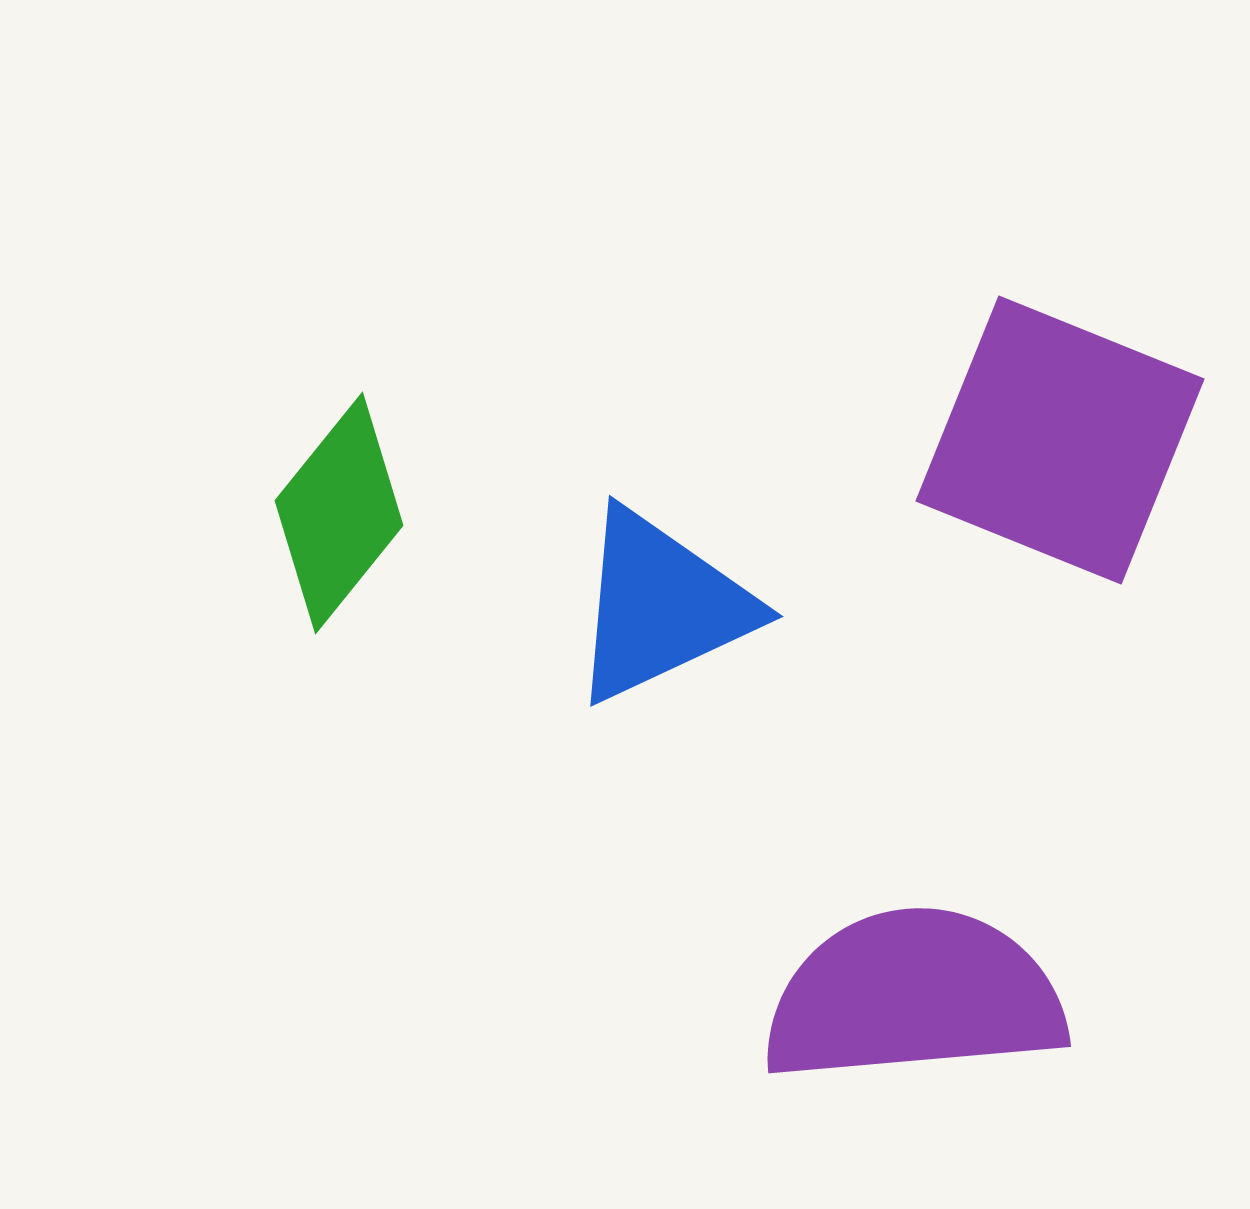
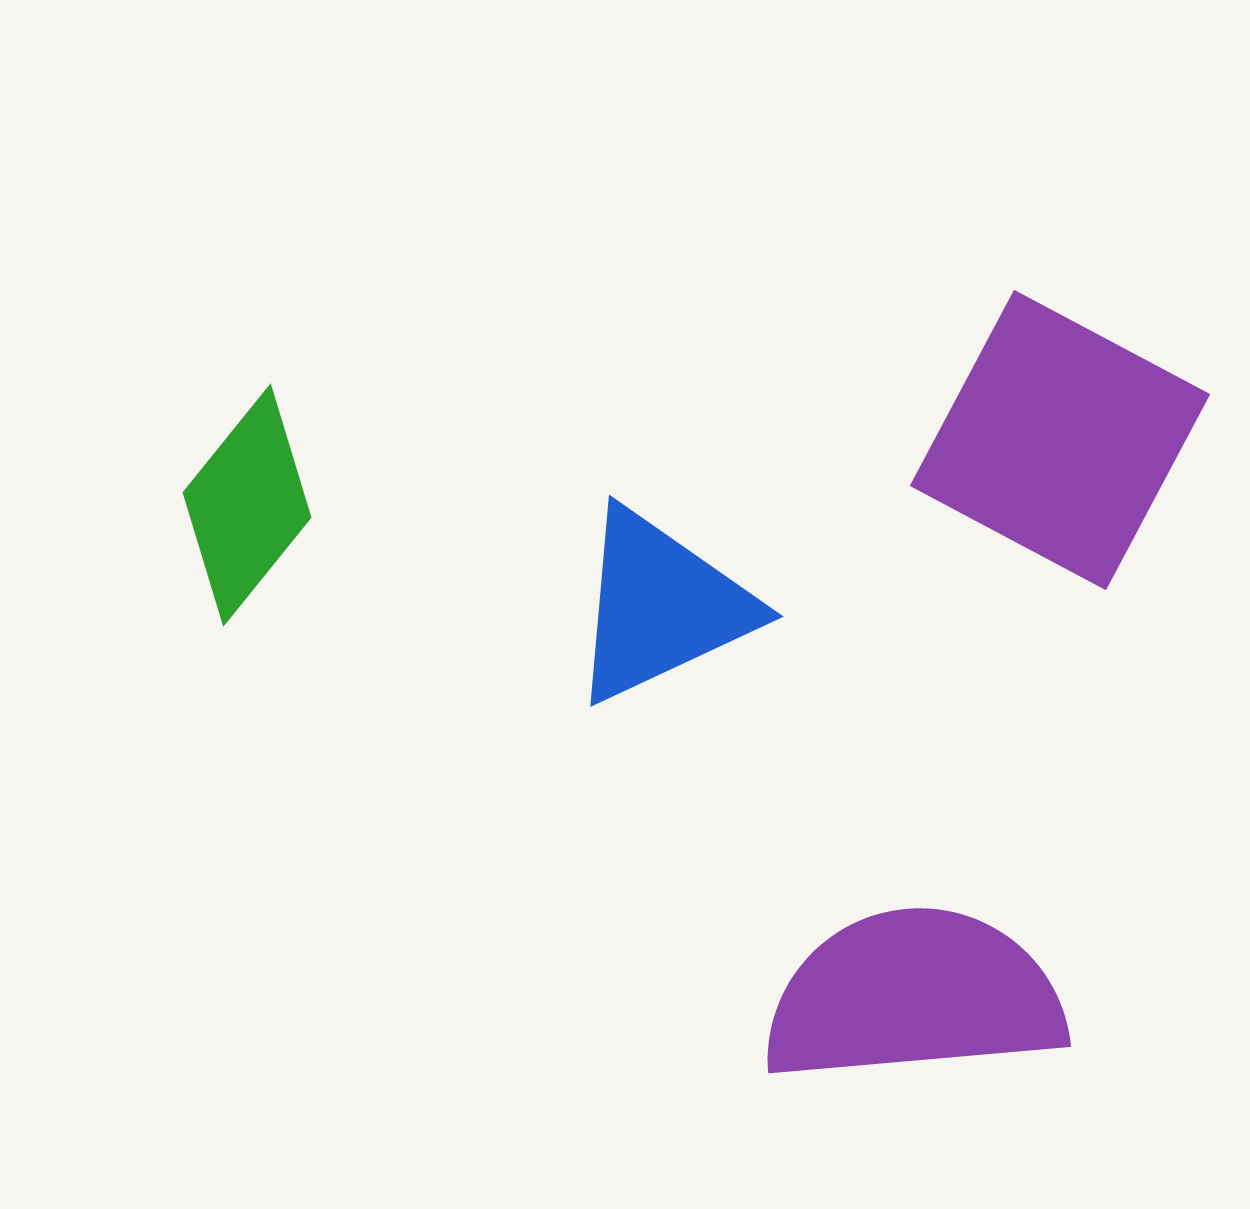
purple square: rotated 6 degrees clockwise
green diamond: moved 92 px left, 8 px up
